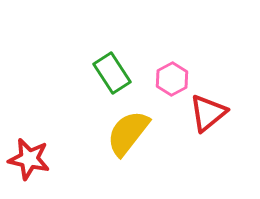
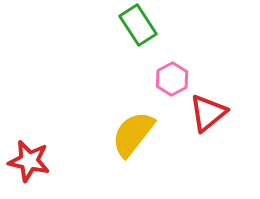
green rectangle: moved 26 px right, 48 px up
yellow semicircle: moved 5 px right, 1 px down
red star: moved 2 px down
